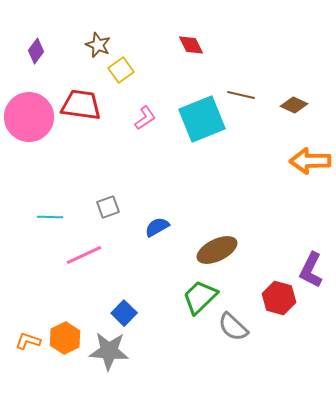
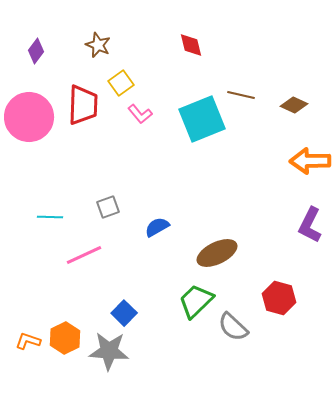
red diamond: rotated 12 degrees clockwise
yellow square: moved 13 px down
red trapezoid: moved 2 px right; rotated 84 degrees clockwise
pink L-shape: moved 5 px left, 4 px up; rotated 85 degrees clockwise
brown ellipse: moved 3 px down
purple L-shape: moved 1 px left, 45 px up
green trapezoid: moved 4 px left, 4 px down
